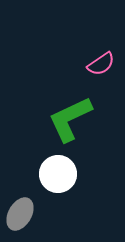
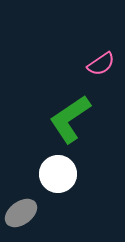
green L-shape: rotated 9 degrees counterclockwise
gray ellipse: moved 1 px right, 1 px up; rotated 24 degrees clockwise
